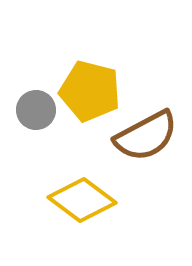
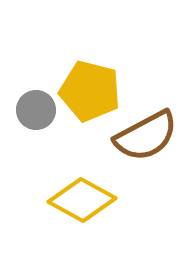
yellow diamond: rotated 8 degrees counterclockwise
